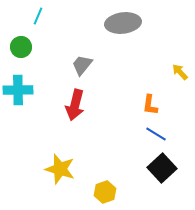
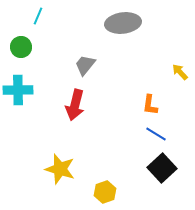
gray trapezoid: moved 3 px right
